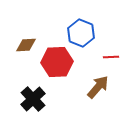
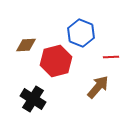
red hexagon: moved 1 px left, 1 px up; rotated 12 degrees counterclockwise
black cross: rotated 15 degrees counterclockwise
